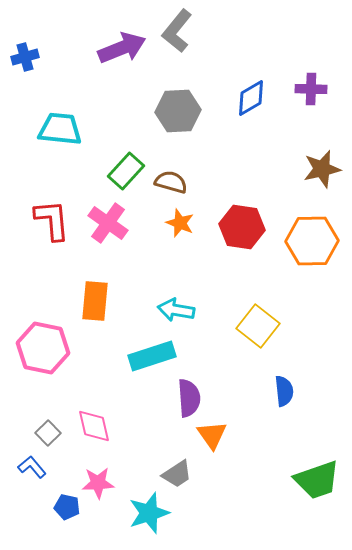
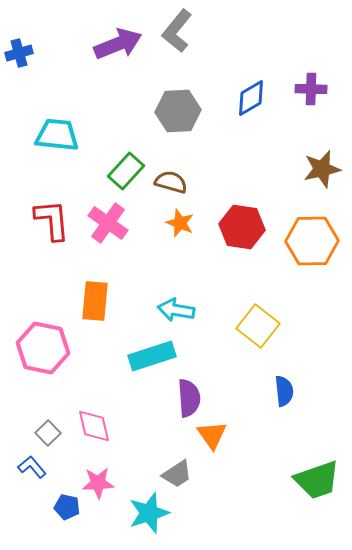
purple arrow: moved 4 px left, 4 px up
blue cross: moved 6 px left, 4 px up
cyan trapezoid: moved 3 px left, 6 px down
